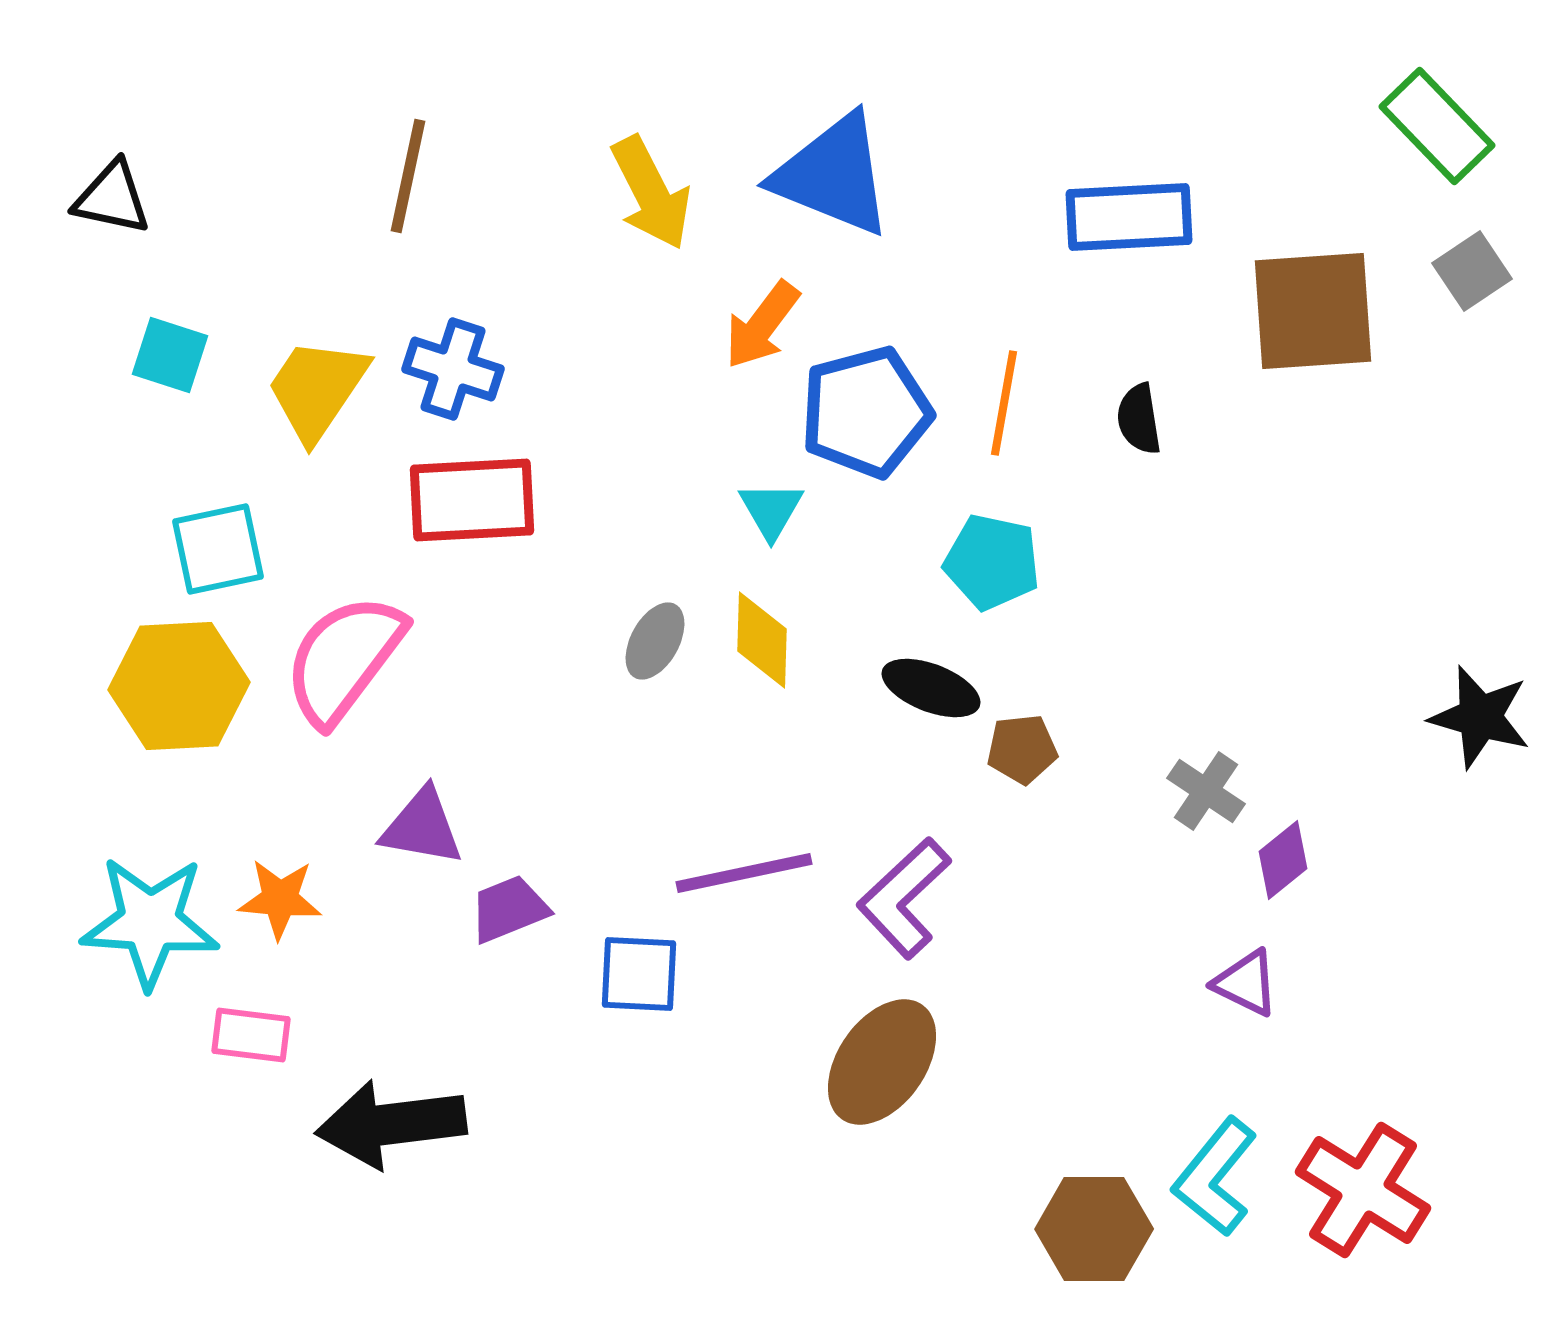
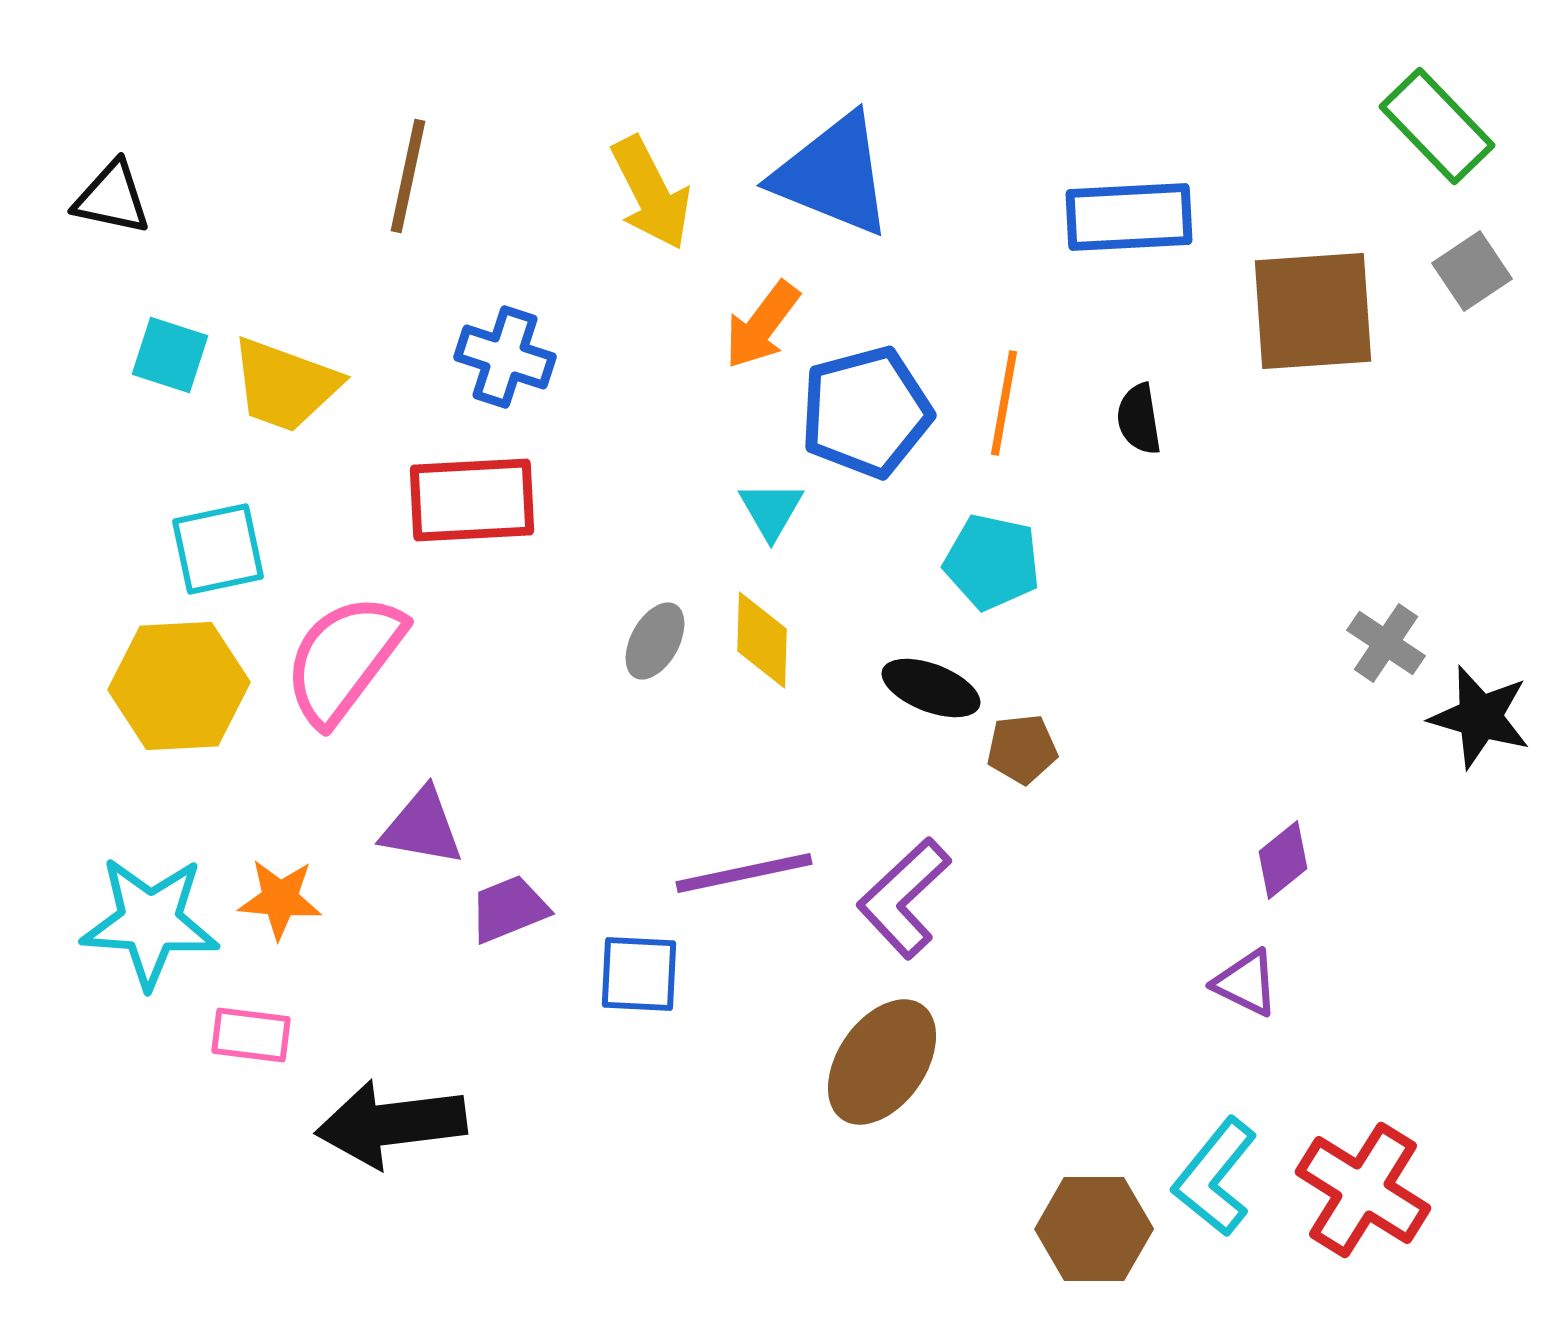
blue cross at (453, 369): moved 52 px right, 12 px up
yellow trapezoid at (317, 389): moved 32 px left, 4 px up; rotated 104 degrees counterclockwise
gray cross at (1206, 791): moved 180 px right, 148 px up
